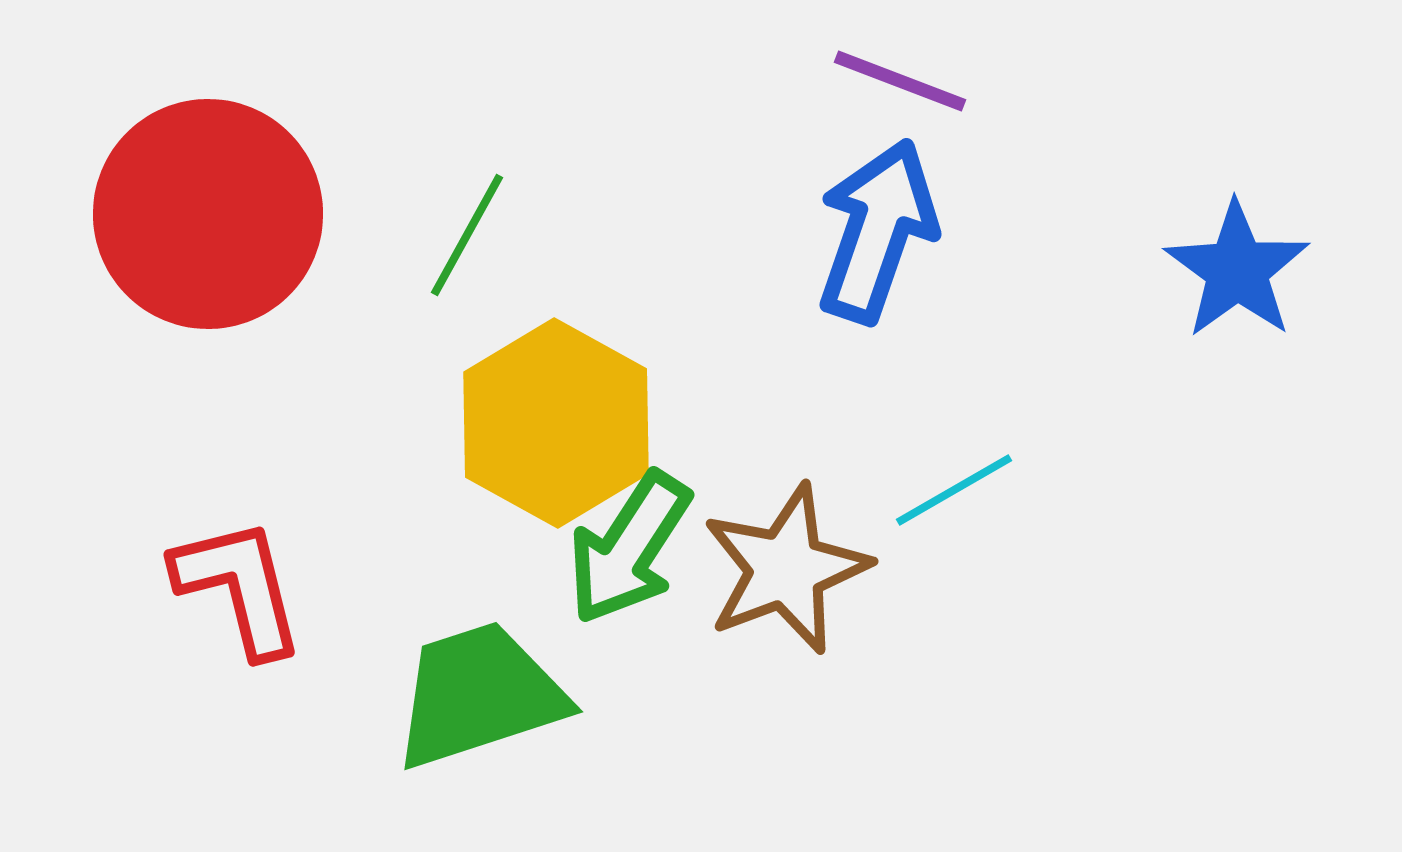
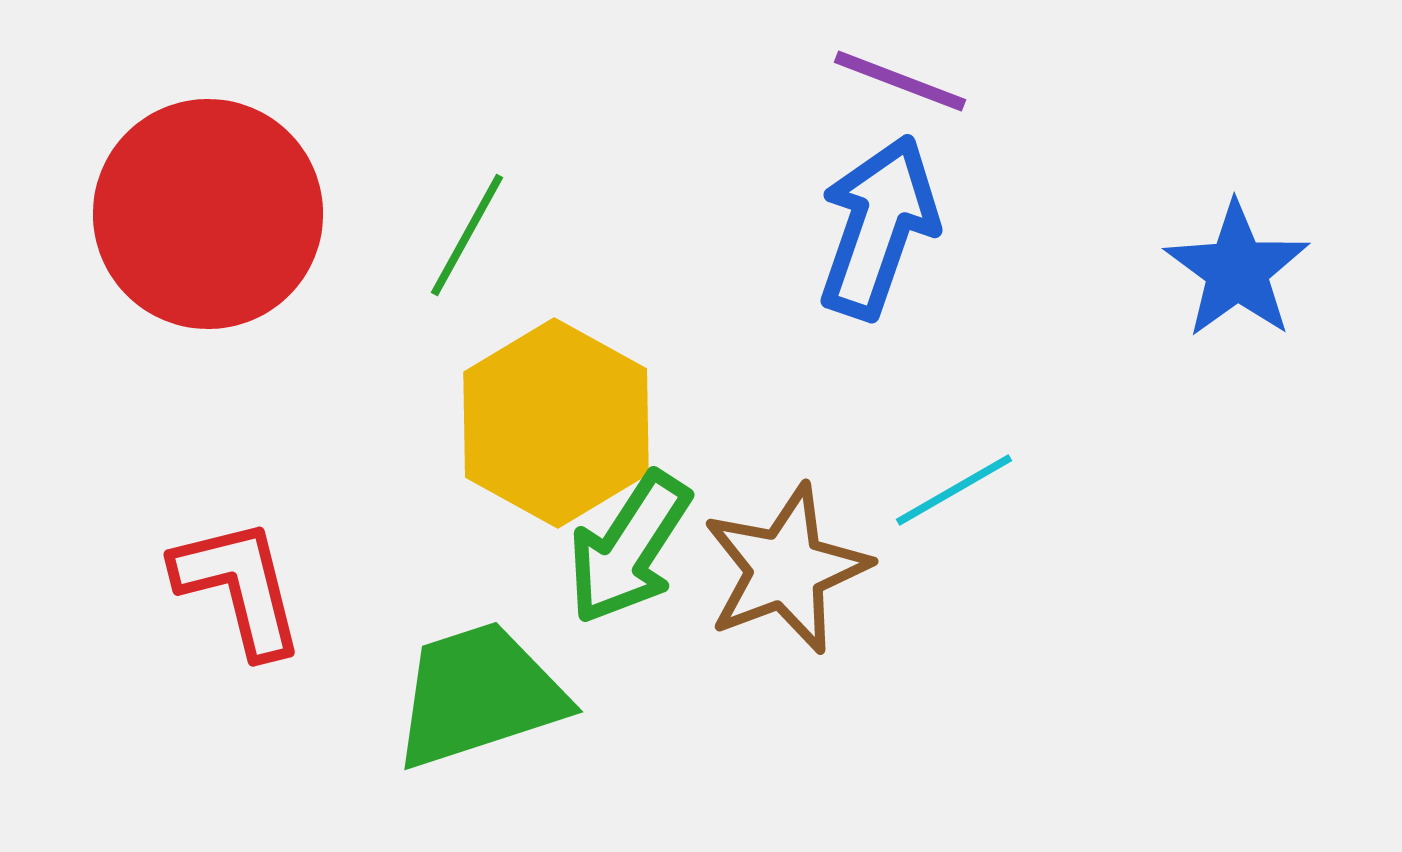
blue arrow: moved 1 px right, 4 px up
